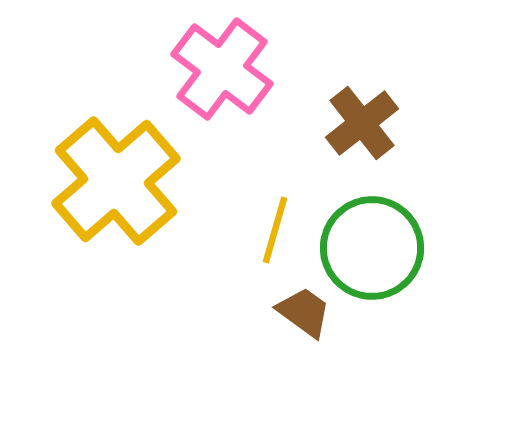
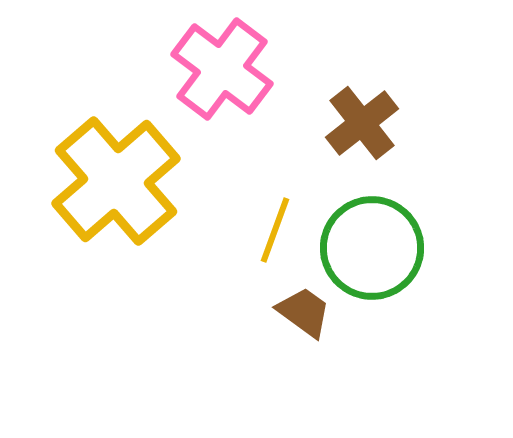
yellow line: rotated 4 degrees clockwise
